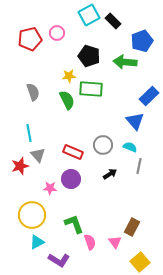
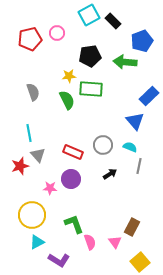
black pentagon: moved 1 px right; rotated 25 degrees counterclockwise
